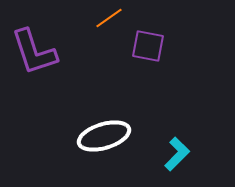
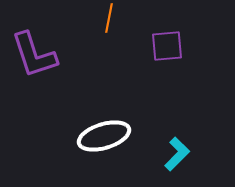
orange line: rotated 44 degrees counterclockwise
purple square: moved 19 px right; rotated 16 degrees counterclockwise
purple L-shape: moved 3 px down
